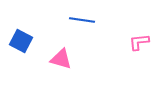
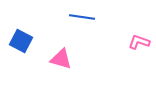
blue line: moved 3 px up
pink L-shape: rotated 25 degrees clockwise
